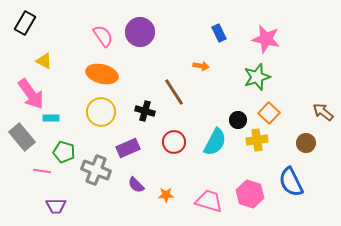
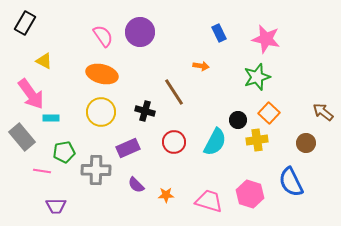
green pentagon: rotated 25 degrees counterclockwise
gray cross: rotated 20 degrees counterclockwise
